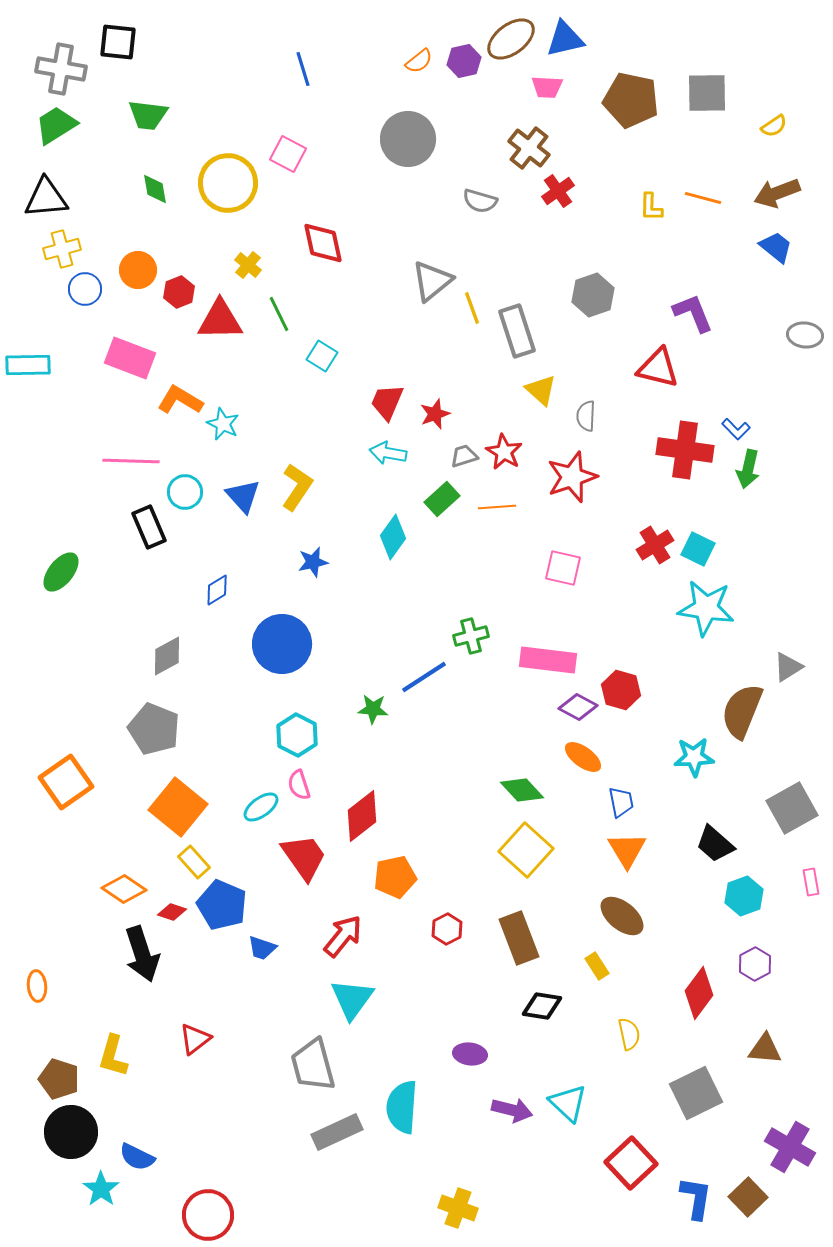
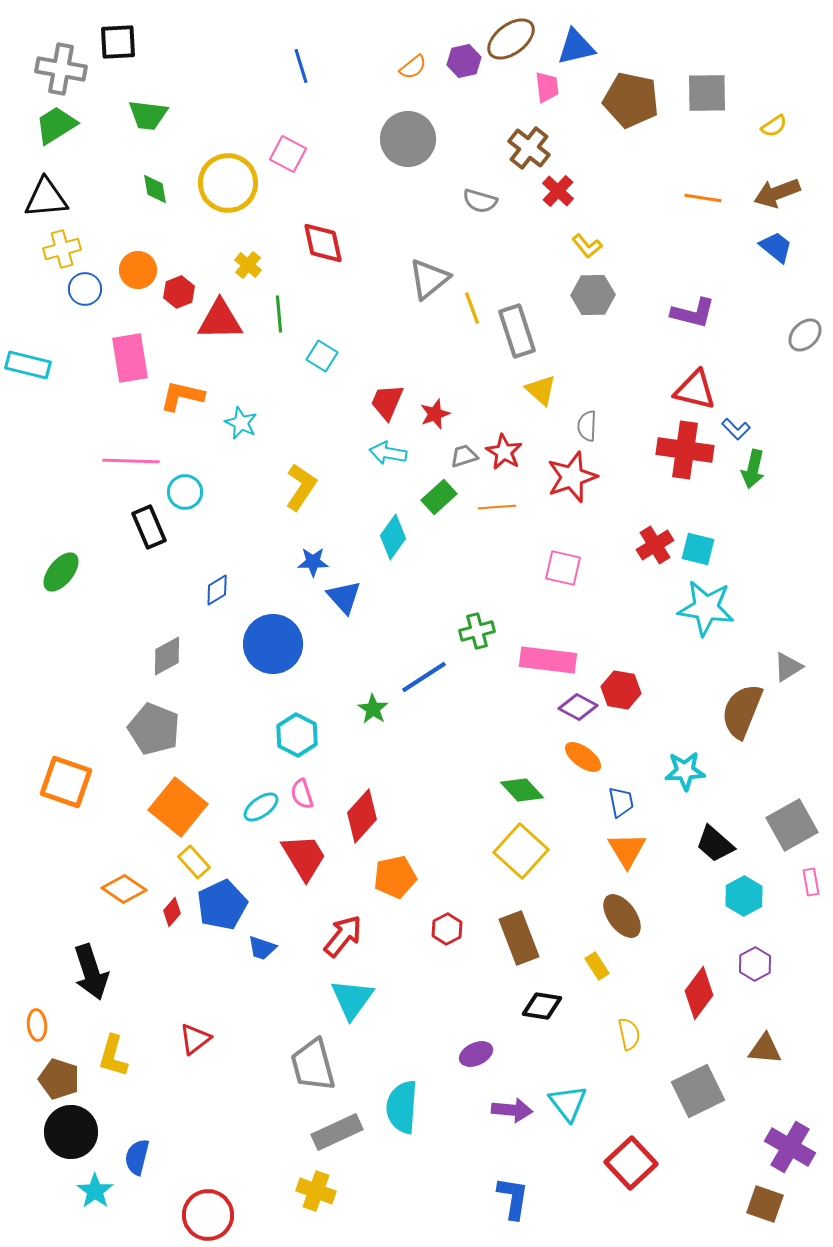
blue triangle at (565, 39): moved 11 px right, 8 px down
black square at (118, 42): rotated 9 degrees counterclockwise
orange semicircle at (419, 61): moved 6 px left, 6 px down
blue line at (303, 69): moved 2 px left, 3 px up
pink trapezoid at (547, 87): rotated 100 degrees counterclockwise
red cross at (558, 191): rotated 12 degrees counterclockwise
orange line at (703, 198): rotated 6 degrees counterclockwise
yellow L-shape at (651, 207): moved 64 px left, 39 px down; rotated 40 degrees counterclockwise
gray triangle at (432, 281): moved 3 px left, 2 px up
gray hexagon at (593, 295): rotated 18 degrees clockwise
purple L-shape at (693, 313): rotated 126 degrees clockwise
green line at (279, 314): rotated 21 degrees clockwise
gray ellipse at (805, 335): rotated 52 degrees counterclockwise
pink rectangle at (130, 358): rotated 60 degrees clockwise
cyan rectangle at (28, 365): rotated 15 degrees clockwise
red triangle at (658, 368): moved 37 px right, 22 px down
orange L-shape at (180, 400): moved 2 px right, 4 px up; rotated 18 degrees counterclockwise
gray semicircle at (586, 416): moved 1 px right, 10 px down
cyan star at (223, 424): moved 18 px right, 1 px up
green arrow at (748, 469): moved 5 px right
yellow L-shape at (297, 487): moved 4 px right
blue triangle at (243, 496): moved 101 px right, 101 px down
green rectangle at (442, 499): moved 3 px left, 2 px up
cyan square at (698, 549): rotated 12 degrees counterclockwise
blue star at (313, 562): rotated 12 degrees clockwise
green cross at (471, 636): moved 6 px right, 5 px up
blue circle at (282, 644): moved 9 px left
red hexagon at (621, 690): rotated 6 degrees counterclockwise
green star at (373, 709): rotated 28 degrees clockwise
cyan star at (694, 757): moved 9 px left, 14 px down
orange square at (66, 782): rotated 36 degrees counterclockwise
pink semicircle at (299, 785): moved 3 px right, 9 px down
gray square at (792, 808): moved 17 px down
red diamond at (362, 816): rotated 10 degrees counterclockwise
yellow square at (526, 850): moved 5 px left, 1 px down
red trapezoid at (304, 857): rotated 4 degrees clockwise
cyan hexagon at (744, 896): rotated 9 degrees counterclockwise
blue pentagon at (222, 905): rotated 24 degrees clockwise
red diamond at (172, 912): rotated 68 degrees counterclockwise
brown ellipse at (622, 916): rotated 15 degrees clockwise
black arrow at (142, 954): moved 51 px left, 18 px down
orange ellipse at (37, 986): moved 39 px down
purple ellipse at (470, 1054): moved 6 px right; rotated 32 degrees counterclockwise
gray square at (696, 1093): moved 2 px right, 2 px up
cyan triangle at (568, 1103): rotated 9 degrees clockwise
purple arrow at (512, 1110): rotated 9 degrees counterclockwise
blue semicircle at (137, 1157): rotated 78 degrees clockwise
cyan star at (101, 1189): moved 6 px left, 2 px down
brown square at (748, 1197): moved 17 px right, 7 px down; rotated 27 degrees counterclockwise
blue L-shape at (696, 1198): moved 183 px left
yellow cross at (458, 1208): moved 142 px left, 17 px up
